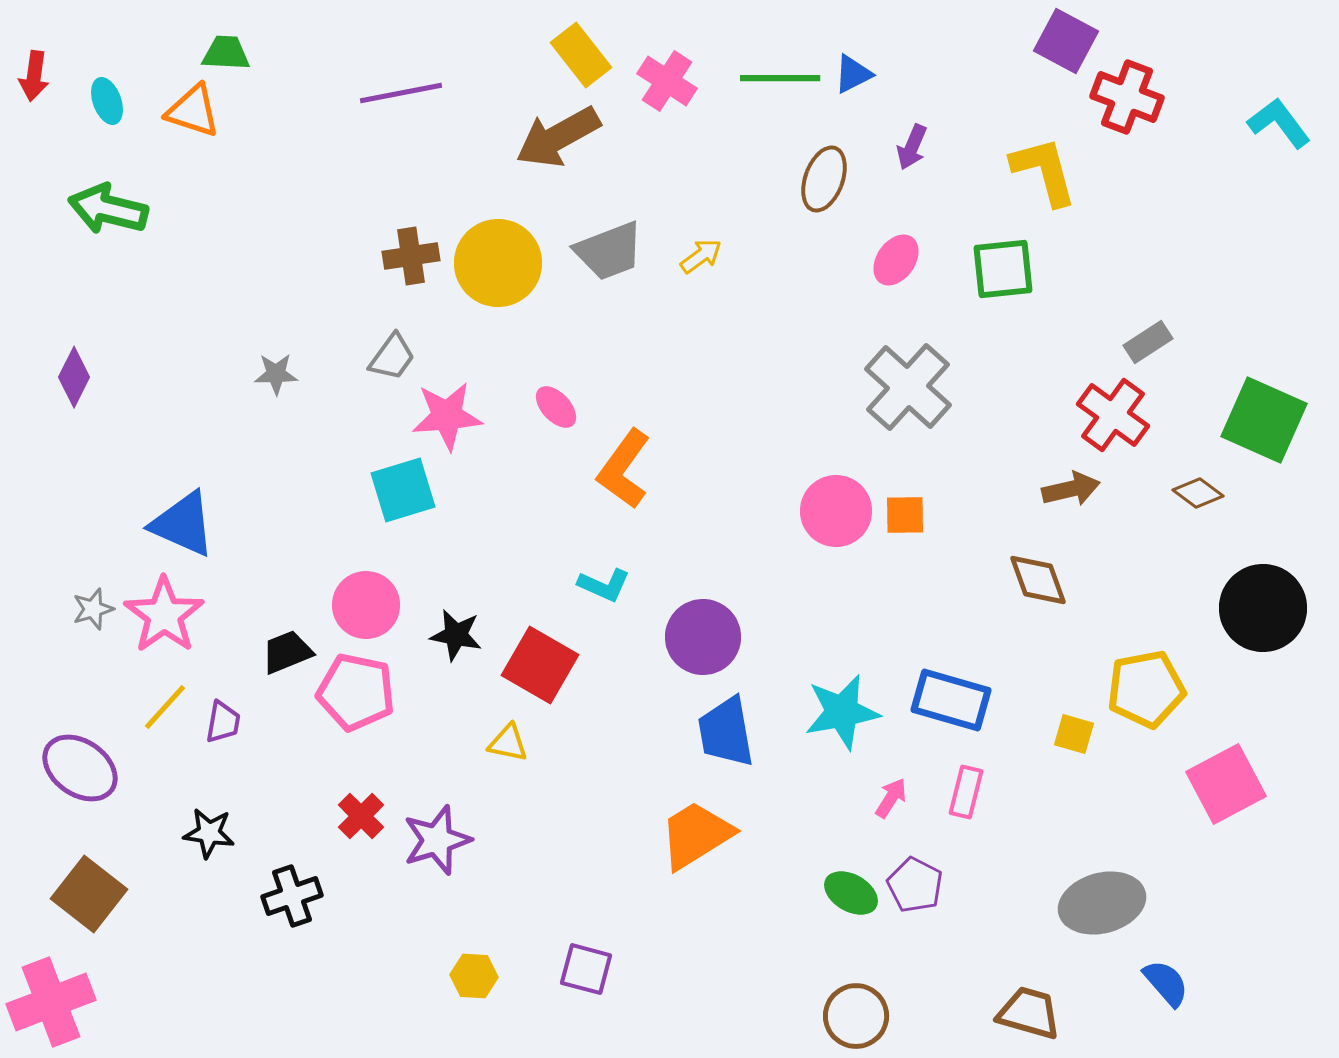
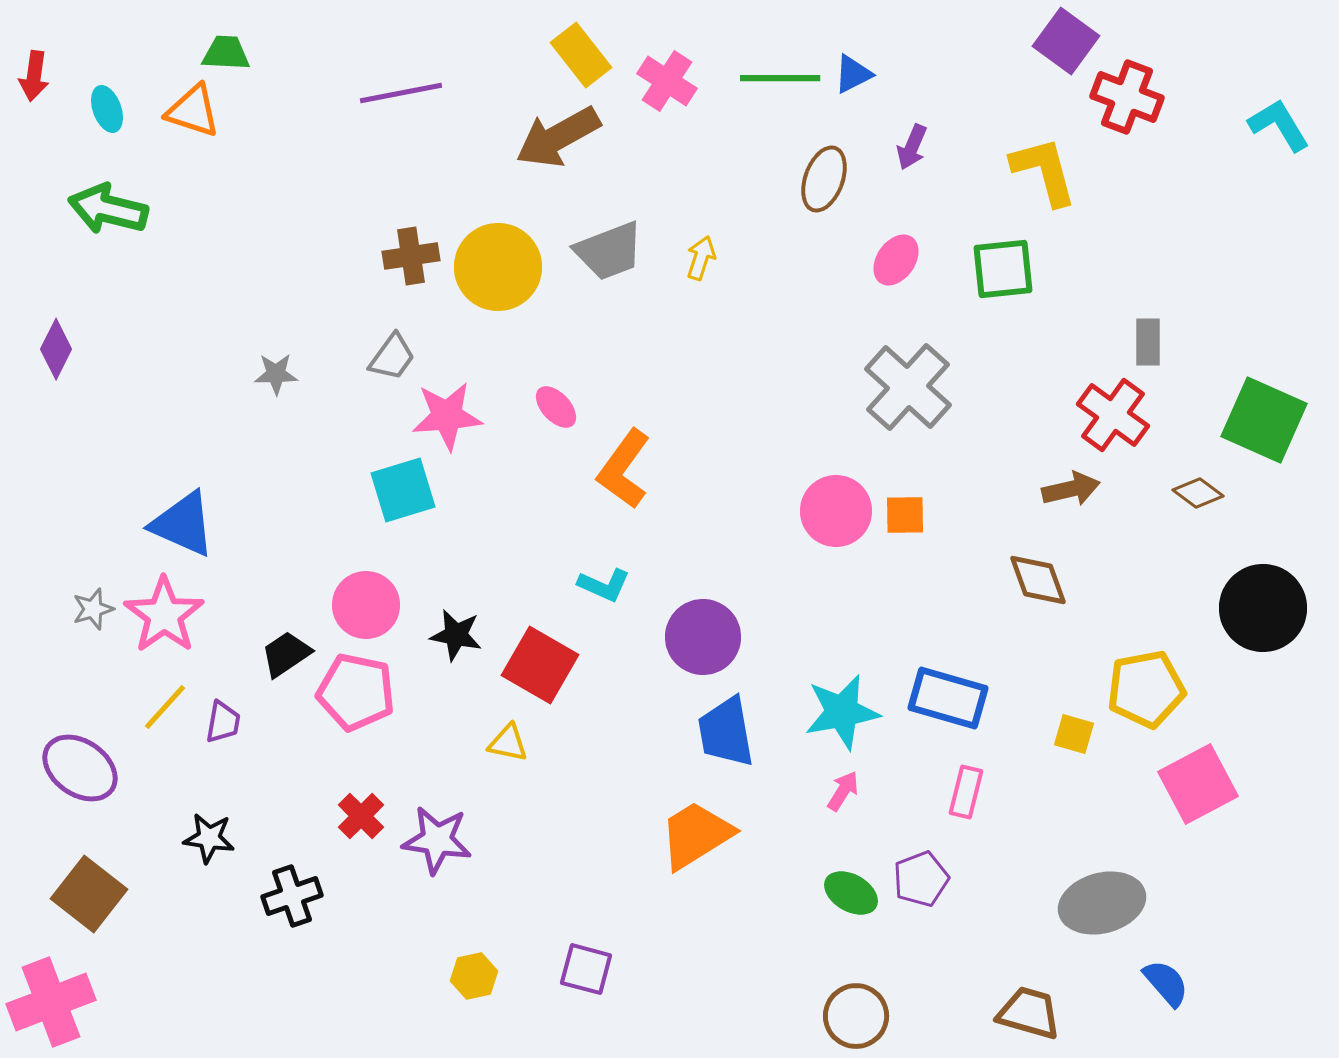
purple square at (1066, 41): rotated 8 degrees clockwise
cyan ellipse at (107, 101): moved 8 px down
cyan L-shape at (1279, 123): moved 2 px down; rotated 6 degrees clockwise
yellow arrow at (701, 256): moved 2 px down; rotated 36 degrees counterclockwise
yellow circle at (498, 263): moved 4 px down
gray rectangle at (1148, 342): rotated 57 degrees counterclockwise
purple diamond at (74, 377): moved 18 px left, 28 px up
black trapezoid at (287, 652): moved 1 px left, 2 px down; rotated 12 degrees counterclockwise
blue rectangle at (951, 700): moved 3 px left, 2 px up
pink square at (1226, 784): moved 28 px left
pink arrow at (891, 798): moved 48 px left, 7 px up
black star at (209, 833): moved 5 px down
purple star at (437, 840): rotated 26 degrees clockwise
purple pentagon at (915, 885): moved 6 px right, 6 px up; rotated 24 degrees clockwise
yellow hexagon at (474, 976): rotated 15 degrees counterclockwise
